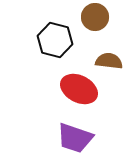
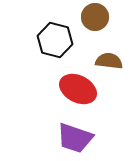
red ellipse: moved 1 px left
